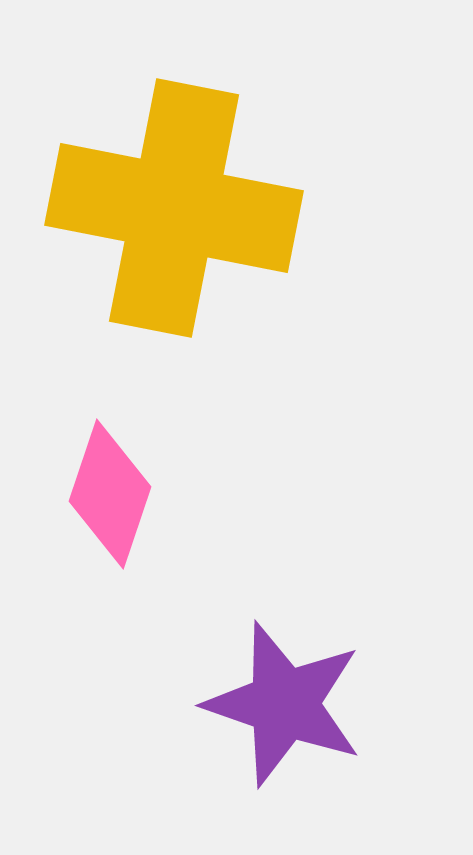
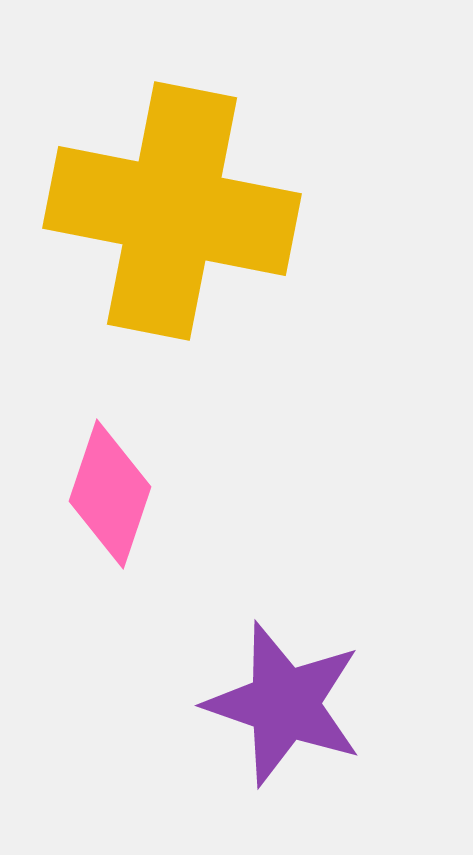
yellow cross: moved 2 px left, 3 px down
